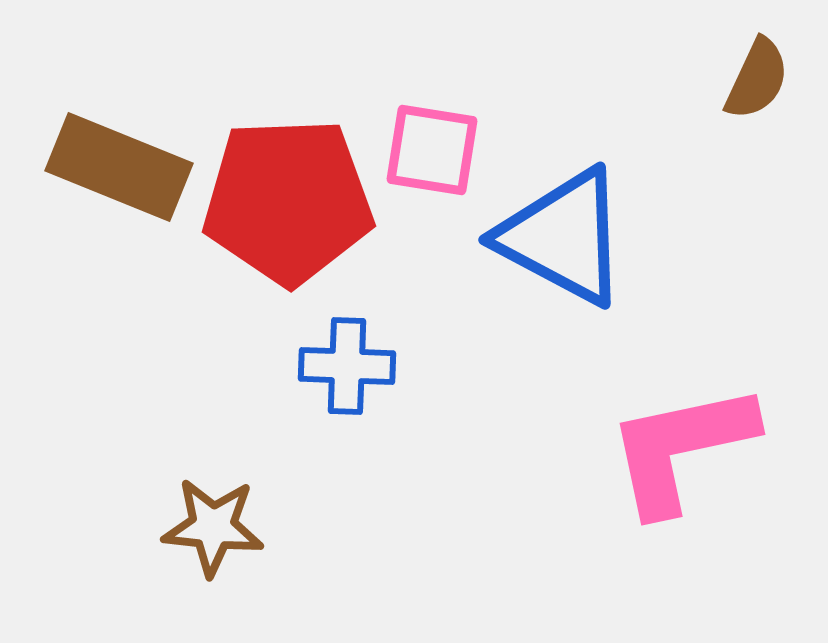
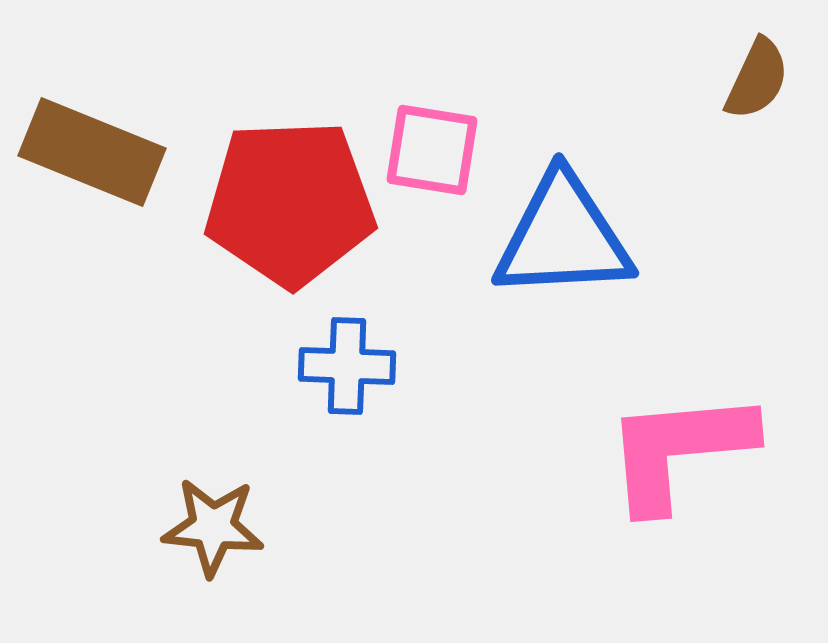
brown rectangle: moved 27 px left, 15 px up
red pentagon: moved 2 px right, 2 px down
blue triangle: rotated 31 degrees counterclockwise
pink L-shape: moved 2 px left, 2 px down; rotated 7 degrees clockwise
